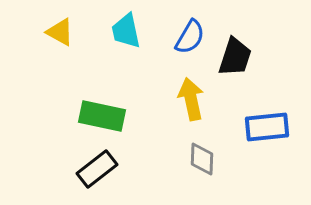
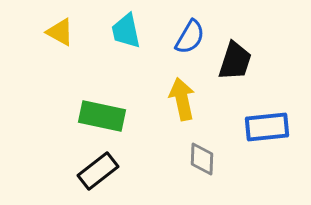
black trapezoid: moved 4 px down
yellow arrow: moved 9 px left
black rectangle: moved 1 px right, 2 px down
